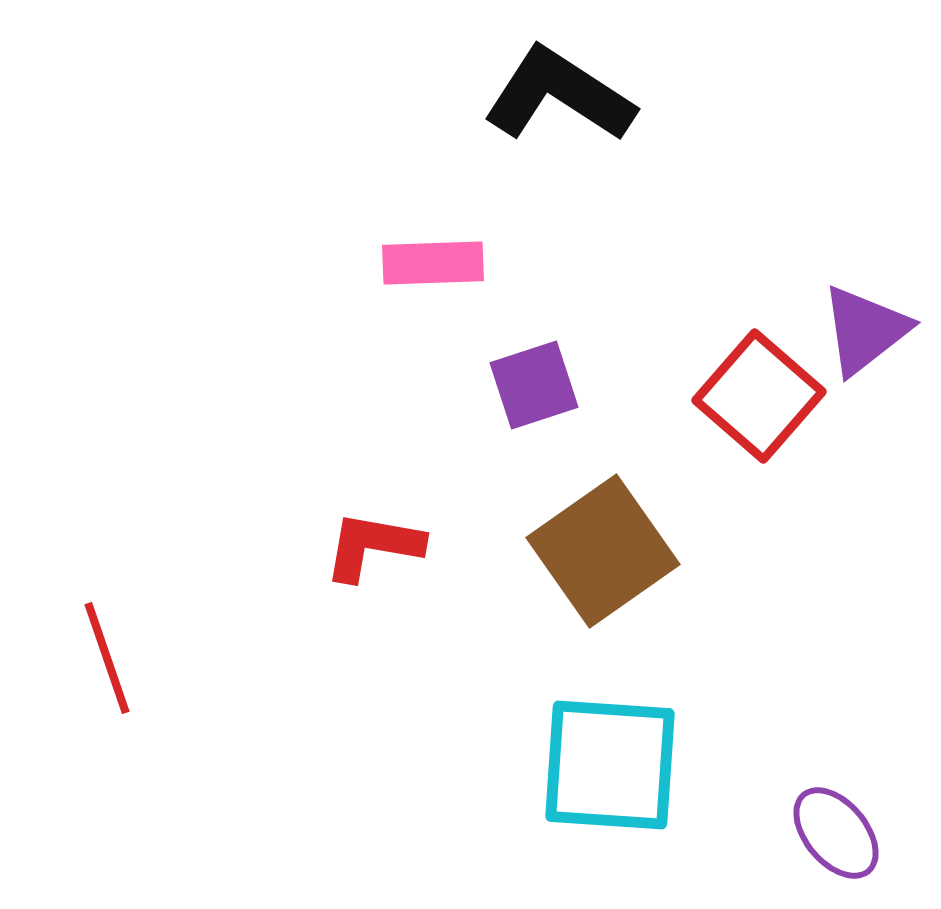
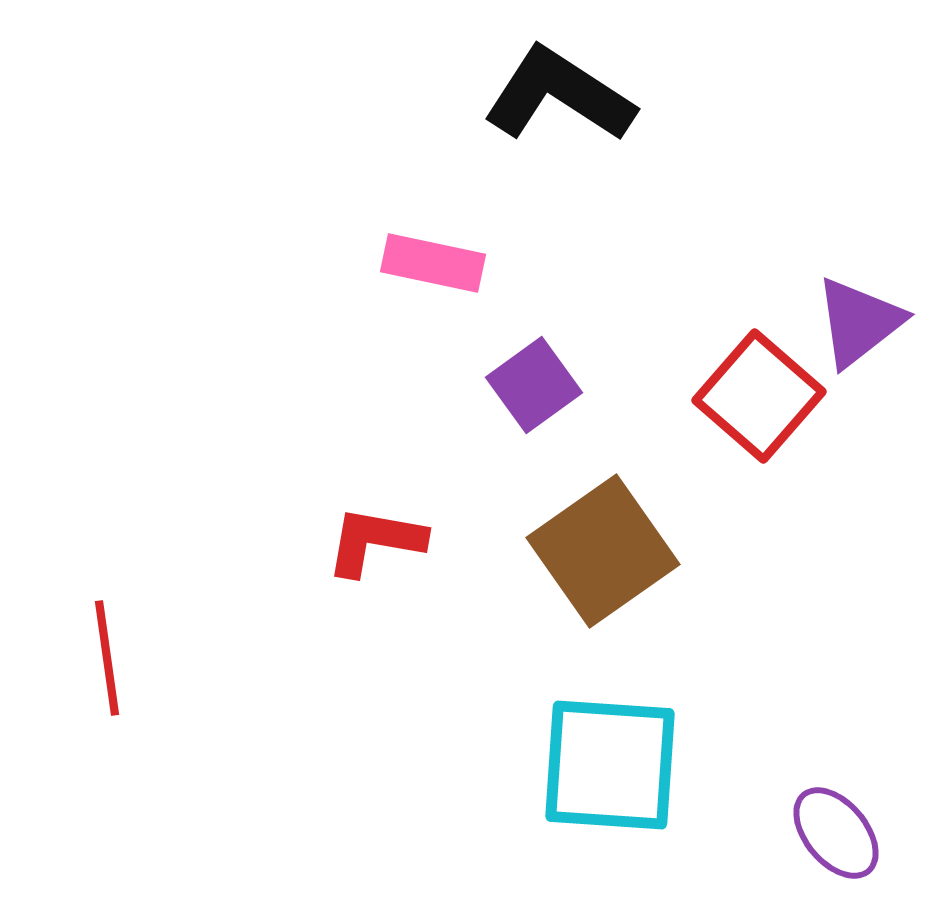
pink rectangle: rotated 14 degrees clockwise
purple triangle: moved 6 px left, 8 px up
purple square: rotated 18 degrees counterclockwise
red L-shape: moved 2 px right, 5 px up
red line: rotated 11 degrees clockwise
